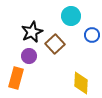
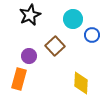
cyan circle: moved 2 px right, 3 px down
black star: moved 2 px left, 17 px up
brown square: moved 2 px down
orange rectangle: moved 3 px right, 1 px down
